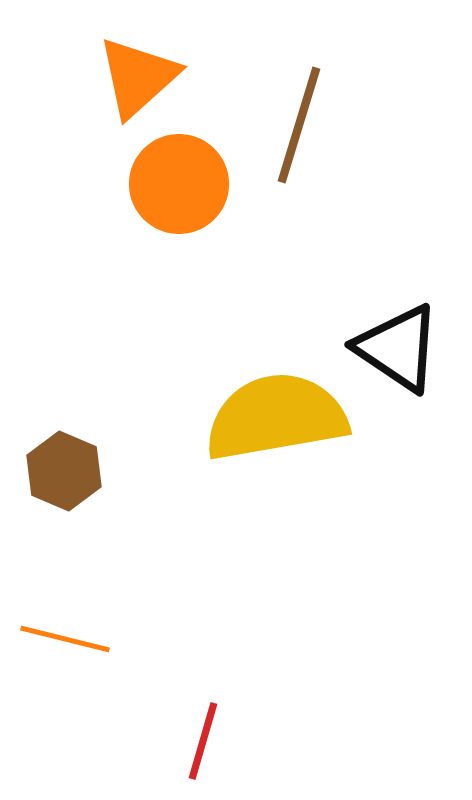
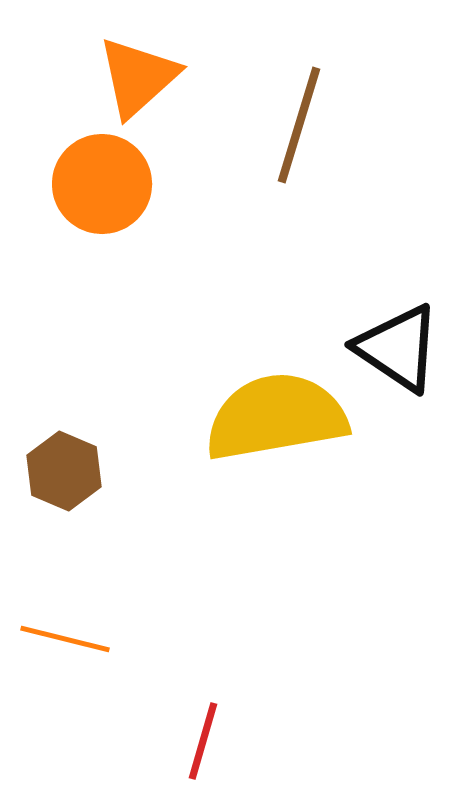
orange circle: moved 77 px left
